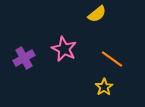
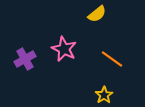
purple cross: moved 1 px right, 1 px down
yellow star: moved 8 px down
